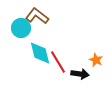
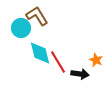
brown L-shape: rotated 20 degrees clockwise
